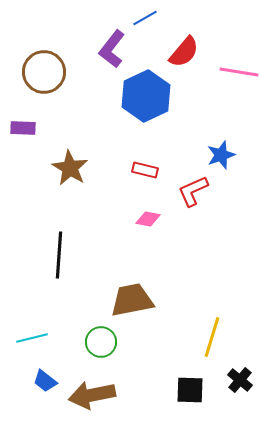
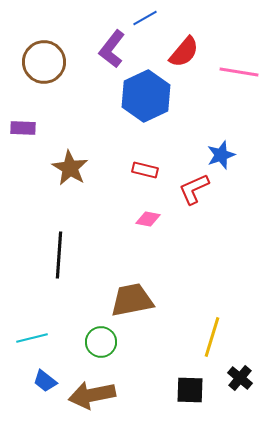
brown circle: moved 10 px up
red L-shape: moved 1 px right, 2 px up
black cross: moved 2 px up
